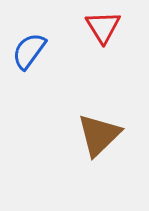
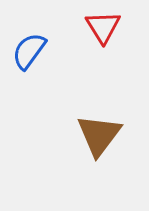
brown triangle: rotated 9 degrees counterclockwise
